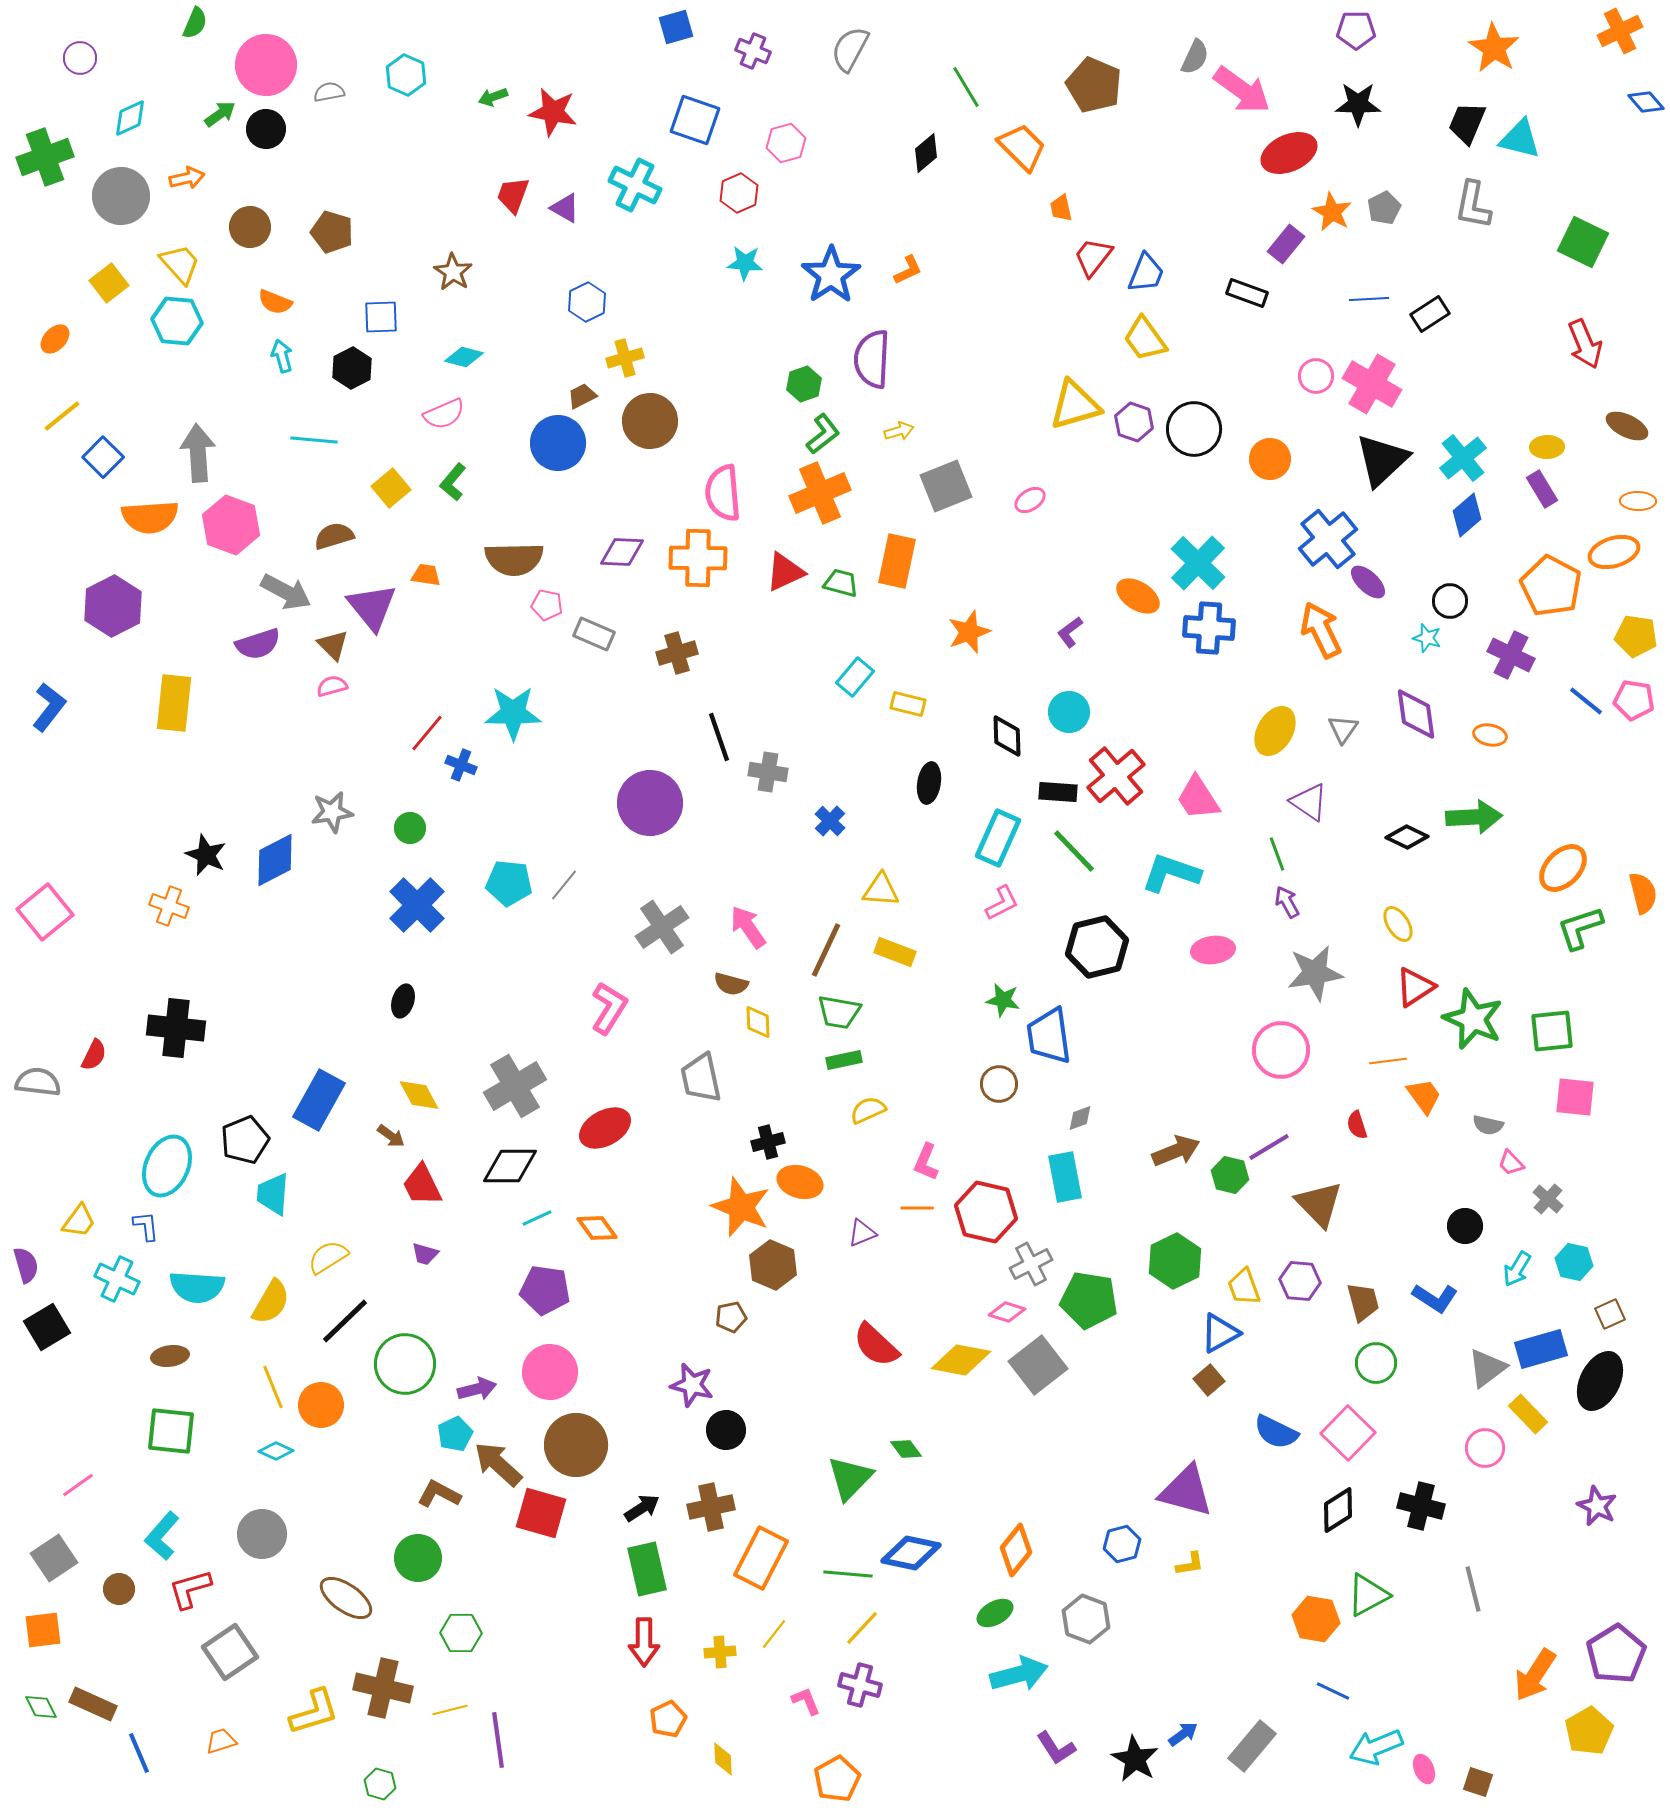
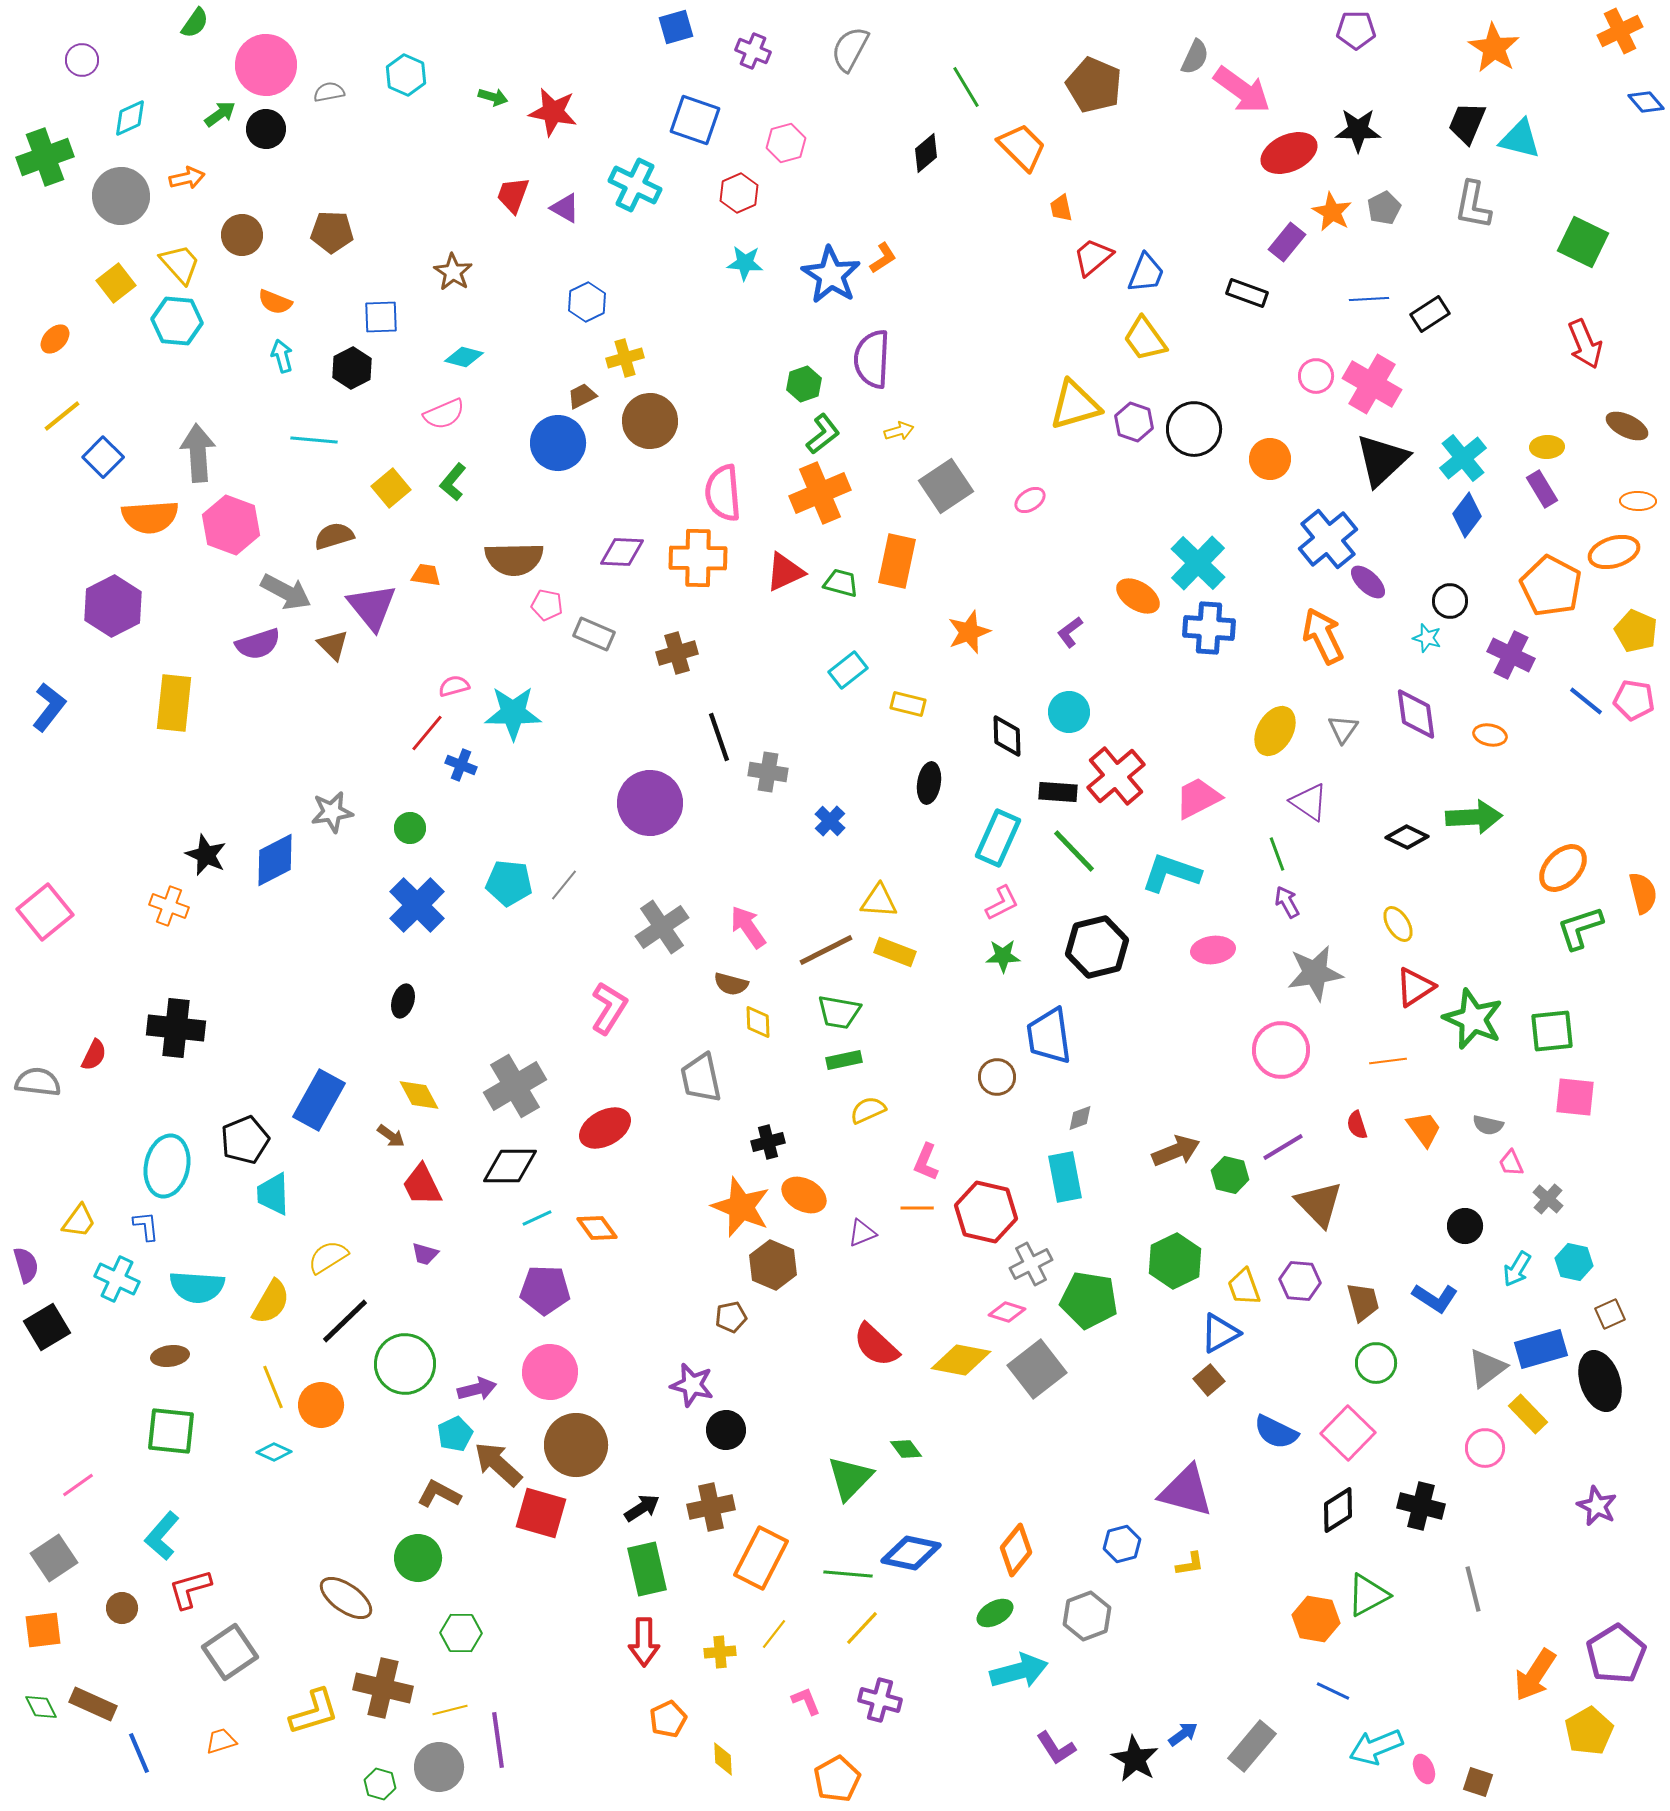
green semicircle at (195, 23): rotated 12 degrees clockwise
purple circle at (80, 58): moved 2 px right, 2 px down
green arrow at (493, 97): rotated 144 degrees counterclockwise
black star at (1358, 104): moved 26 px down
brown circle at (250, 227): moved 8 px left, 8 px down
brown pentagon at (332, 232): rotated 15 degrees counterclockwise
purple rectangle at (1286, 244): moved 1 px right, 2 px up
red trapezoid at (1093, 257): rotated 12 degrees clockwise
orange L-shape at (908, 270): moved 25 px left, 12 px up; rotated 8 degrees counterclockwise
blue star at (831, 275): rotated 6 degrees counterclockwise
yellow square at (109, 283): moved 7 px right
gray square at (946, 486): rotated 12 degrees counterclockwise
blue diamond at (1467, 515): rotated 12 degrees counterclockwise
orange arrow at (1321, 630): moved 2 px right, 6 px down
yellow pentagon at (1636, 636): moved 5 px up; rotated 15 degrees clockwise
cyan rectangle at (855, 677): moved 7 px left, 7 px up; rotated 12 degrees clockwise
pink semicircle at (332, 686): moved 122 px right
pink trapezoid at (1198, 798): rotated 96 degrees clockwise
yellow triangle at (881, 890): moved 2 px left, 11 px down
brown line at (826, 950): rotated 38 degrees clockwise
green star at (1003, 1000): moved 44 px up; rotated 12 degrees counterclockwise
brown circle at (999, 1084): moved 2 px left, 7 px up
orange trapezoid at (1424, 1096): moved 33 px down
purple line at (1269, 1147): moved 14 px right
pink trapezoid at (1511, 1163): rotated 20 degrees clockwise
cyan ellipse at (167, 1166): rotated 12 degrees counterclockwise
orange ellipse at (800, 1182): moved 4 px right, 13 px down; rotated 12 degrees clockwise
cyan trapezoid at (273, 1194): rotated 6 degrees counterclockwise
purple pentagon at (545, 1290): rotated 6 degrees counterclockwise
gray square at (1038, 1365): moved 1 px left, 4 px down
black ellipse at (1600, 1381): rotated 46 degrees counterclockwise
cyan diamond at (276, 1451): moved 2 px left, 1 px down
gray circle at (262, 1534): moved 177 px right, 233 px down
brown circle at (119, 1589): moved 3 px right, 19 px down
gray hexagon at (1086, 1619): moved 1 px right, 3 px up; rotated 18 degrees clockwise
cyan arrow at (1019, 1674): moved 3 px up
purple cross at (860, 1685): moved 20 px right, 15 px down
